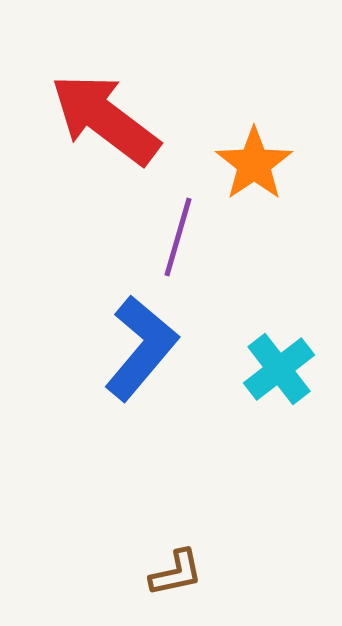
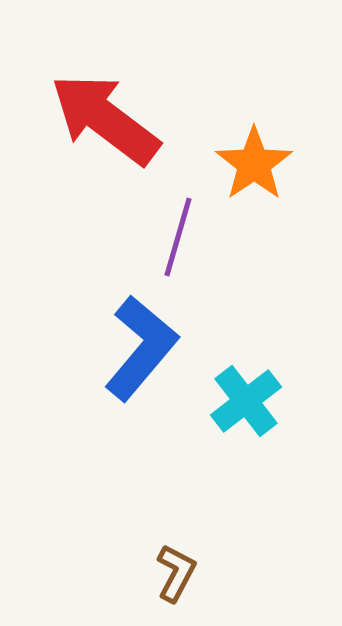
cyan cross: moved 33 px left, 32 px down
brown L-shape: rotated 50 degrees counterclockwise
